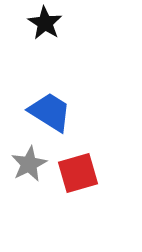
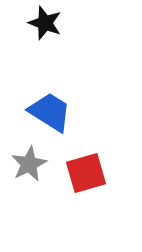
black star: rotated 12 degrees counterclockwise
red square: moved 8 px right
